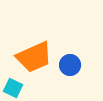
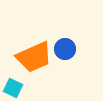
blue circle: moved 5 px left, 16 px up
